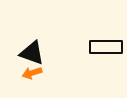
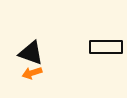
black triangle: moved 1 px left
